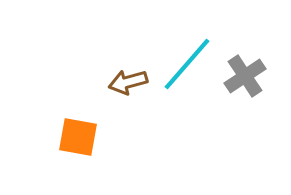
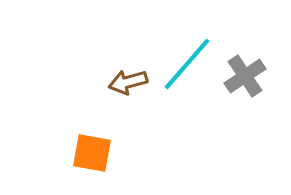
orange square: moved 14 px right, 16 px down
